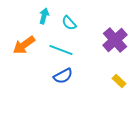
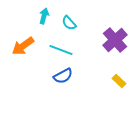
orange arrow: moved 1 px left, 1 px down
